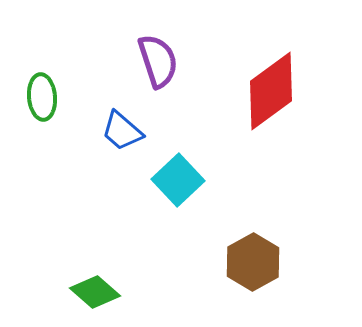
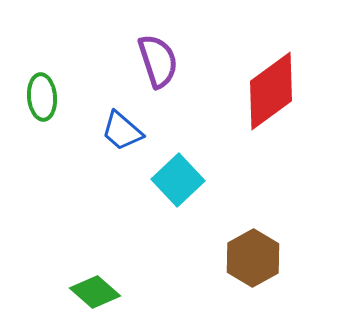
brown hexagon: moved 4 px up
